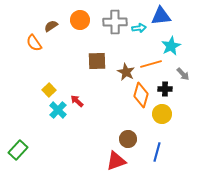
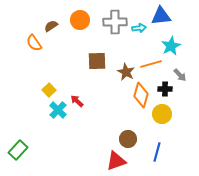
gray arrow: moved 3 px left, 1 px down
